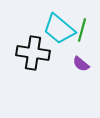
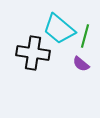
green line: moved 3 px right, 6 px down
